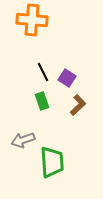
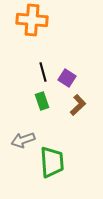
black line: rotated 12 degrees clockwise
